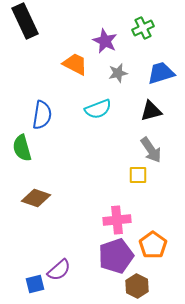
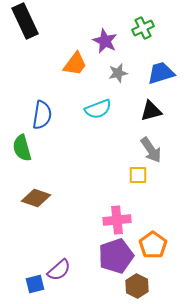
orange trapezoid: rotated 100 degrees clockwise
